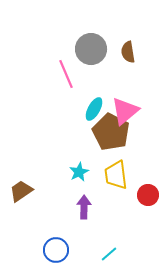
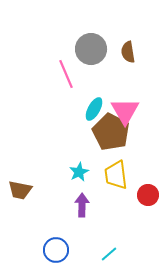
pink triangle: rotated 20 degrees counterclockwise
brown trapezoid: moved 1 px left, 1 px up; rotated 135 degrees counterclockwise
purple arrow: moved 2 px left, 2 px up
